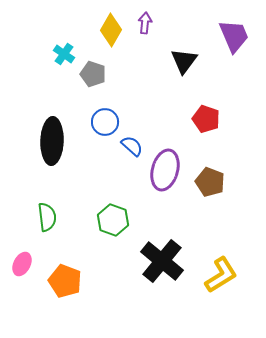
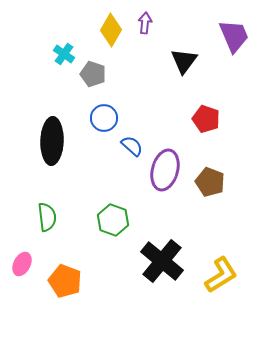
blue circle: moved 1 px left, 4 px up
